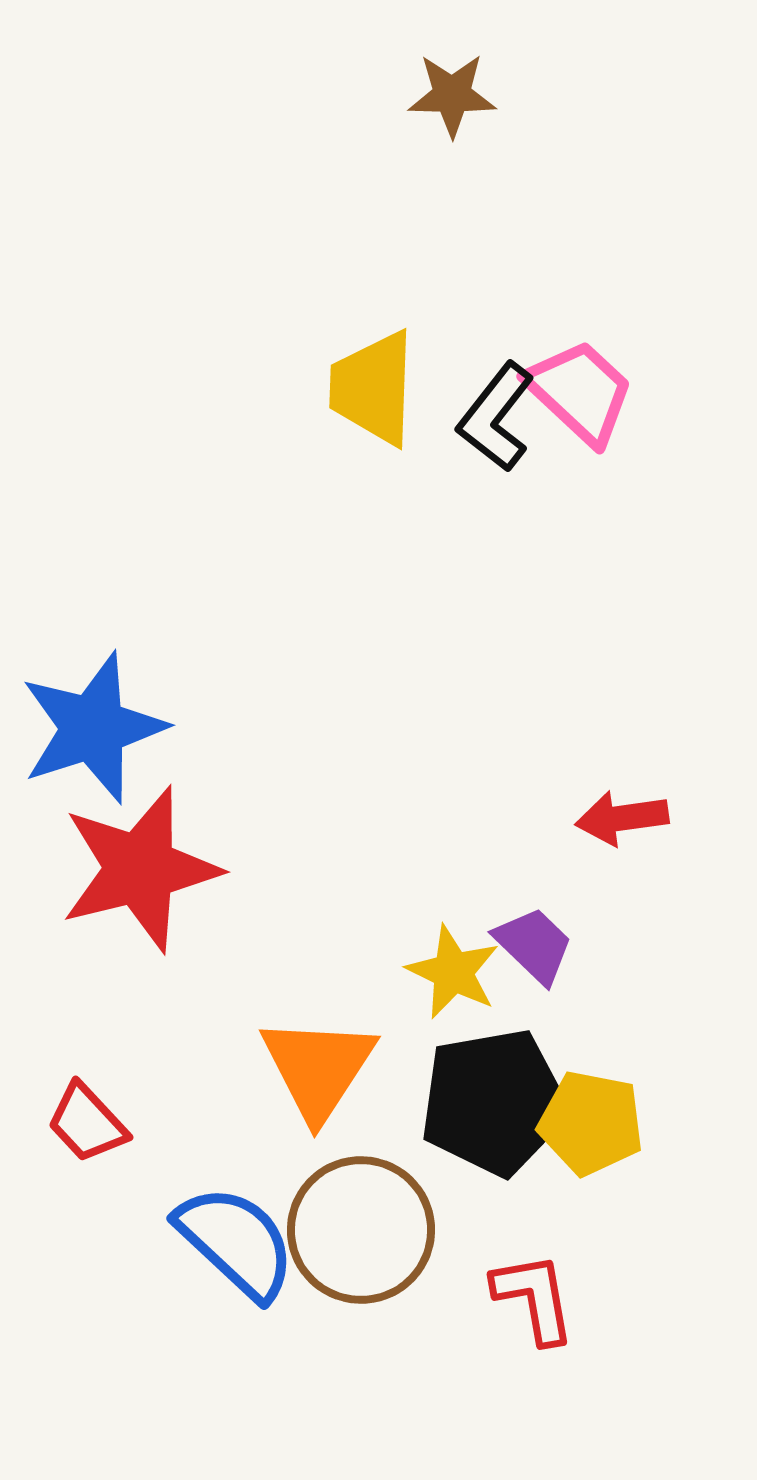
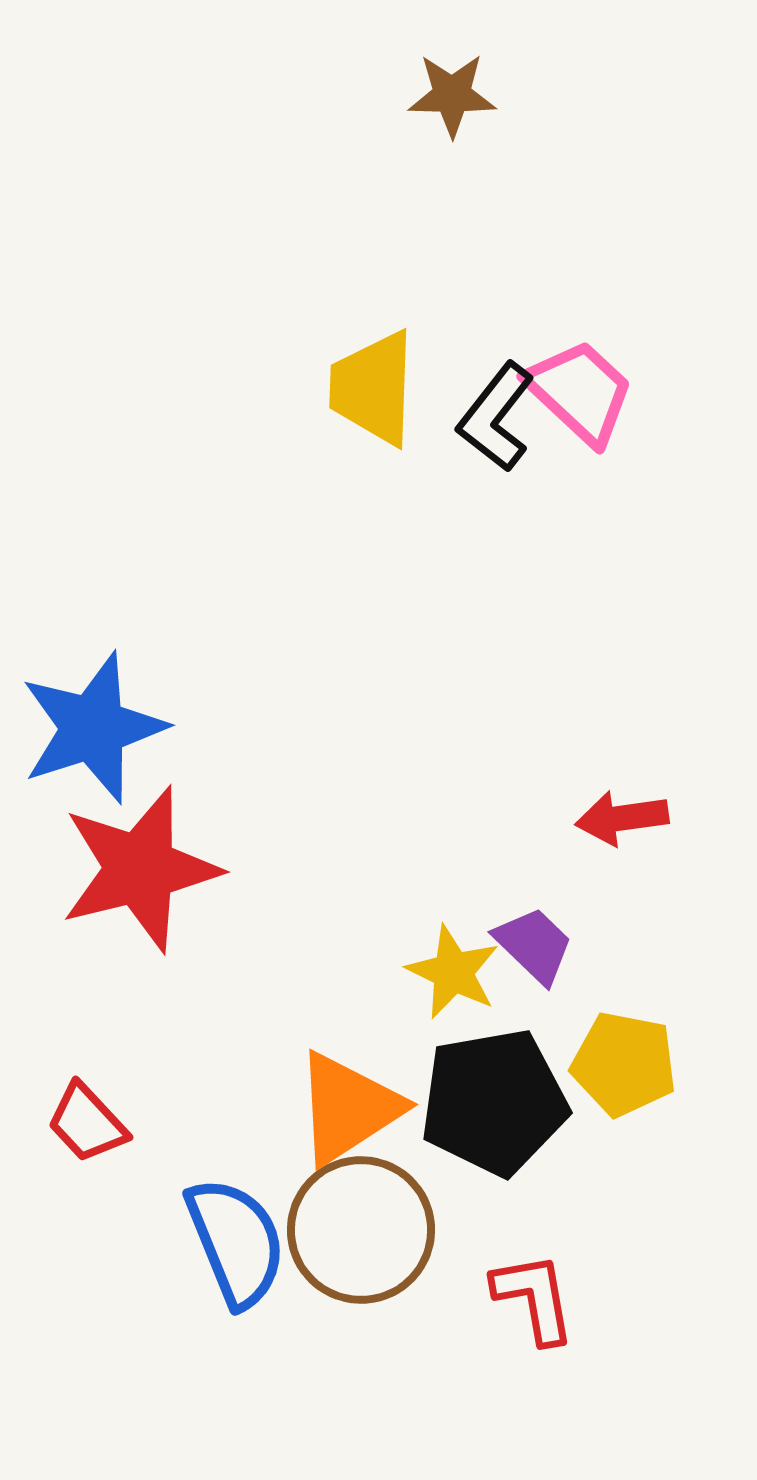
orange triangle: moved 30 px right, 40 px down; rotated 24 degrees clockwise
yellow pentagon: moved 33 px right, 59 px up
blue semicircle: rotated 25 degrees clockwise
